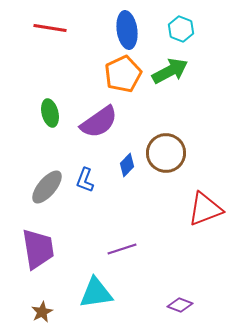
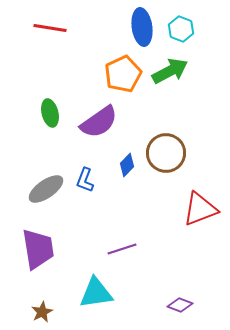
blue ellipse: moved 15 px right, 3 px up
gray ellipse: moved 1 px left, 2 px down; rotated 15 degrees clockwise
red triangle: moved 5 px left
